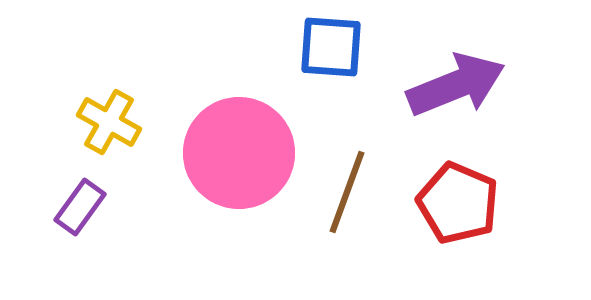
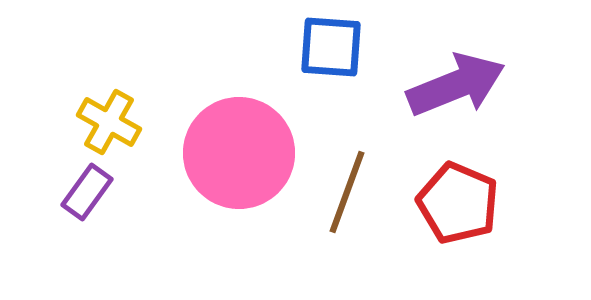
purple rectangle: moved 7 px right, 15 px up
